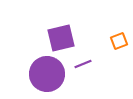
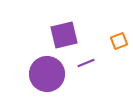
purple square: moved 3 px right, 3 px up
purple line: moved 3 px right, 1 px up
